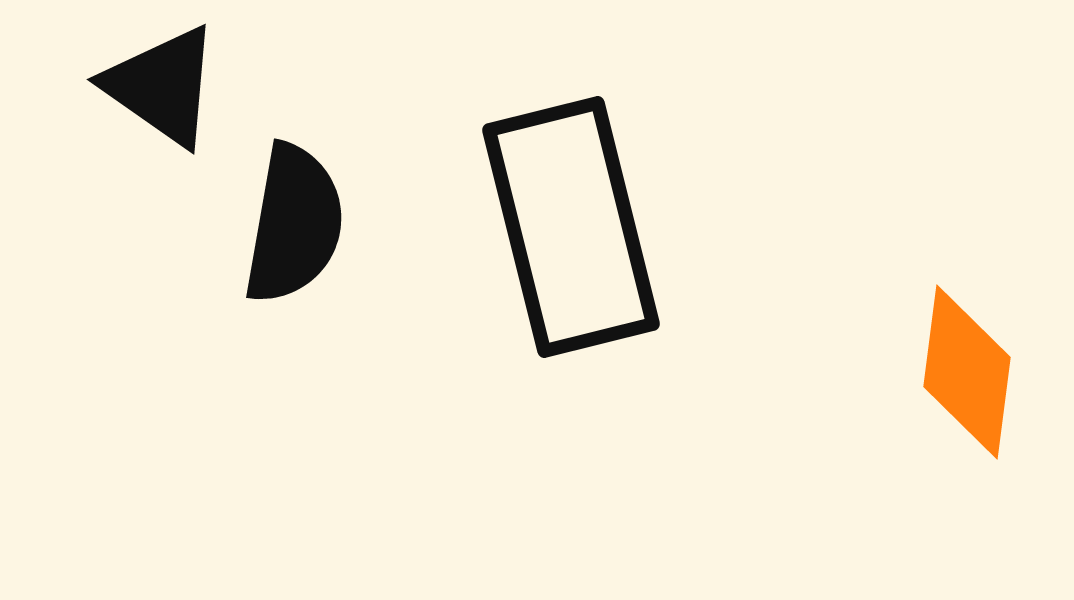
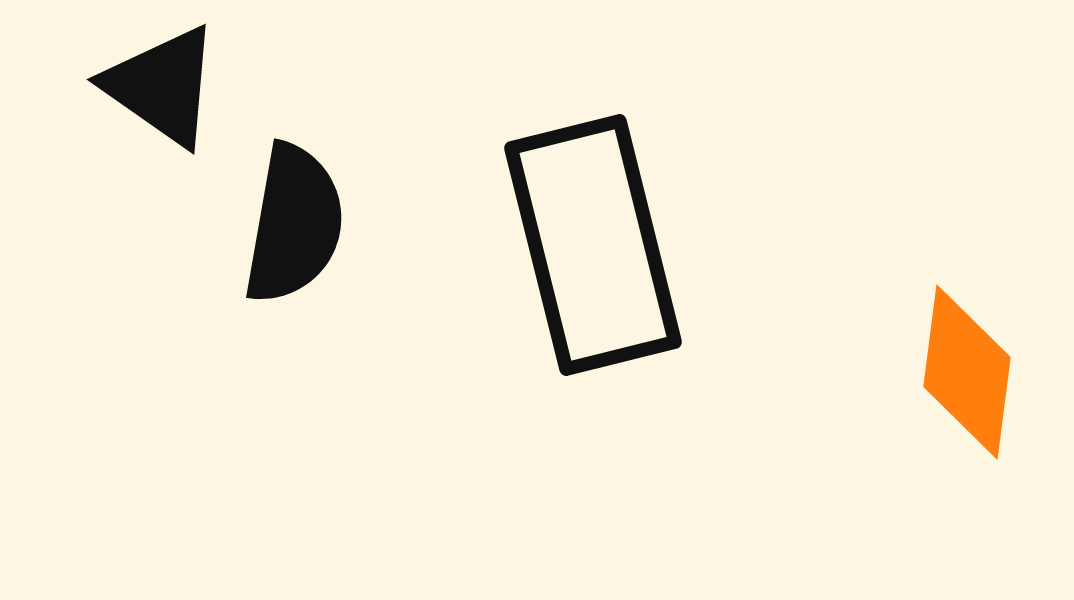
black rectangle: moved 22 px right, 18 px down
